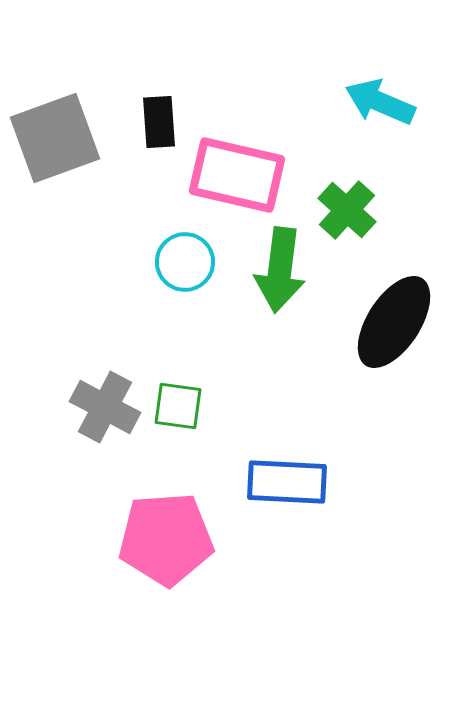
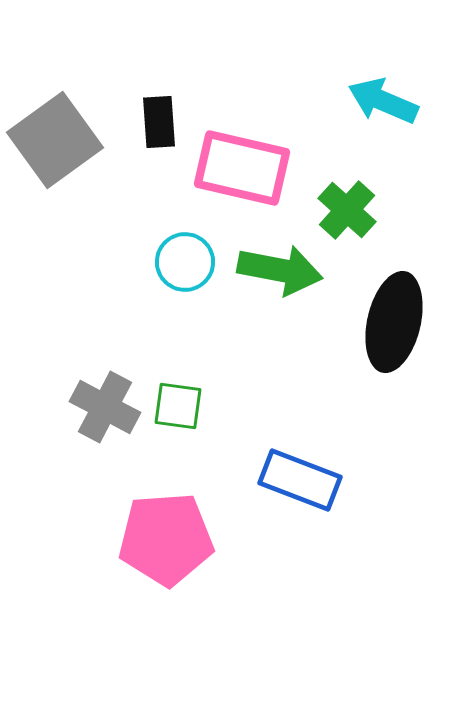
cyan arrow: moved 3 px right, 1 px up
gray square: moved 2 px down; rotated 16 degrees counterclockwise
pink rectangle: moved 5 px right, 7 px up
green arrow: rotated 86 degrees counterclockwise
black ellipse: rotated 20 degrees counterclockwise
blue rectangle: moved 13 px right, 2 px up; rotated 18 degrees clockwise
